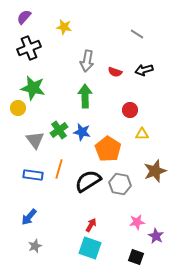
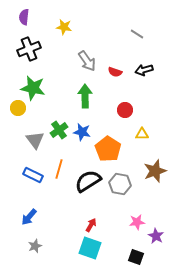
purple semicircle: rotated 35 degrees counterclockwise
black cross: moved 1 px down
gray arrow: rotated 45 degrees counterclockwise
red circle: moved 5 px left
blue rectangle: rotated 18 degrees clockwise
